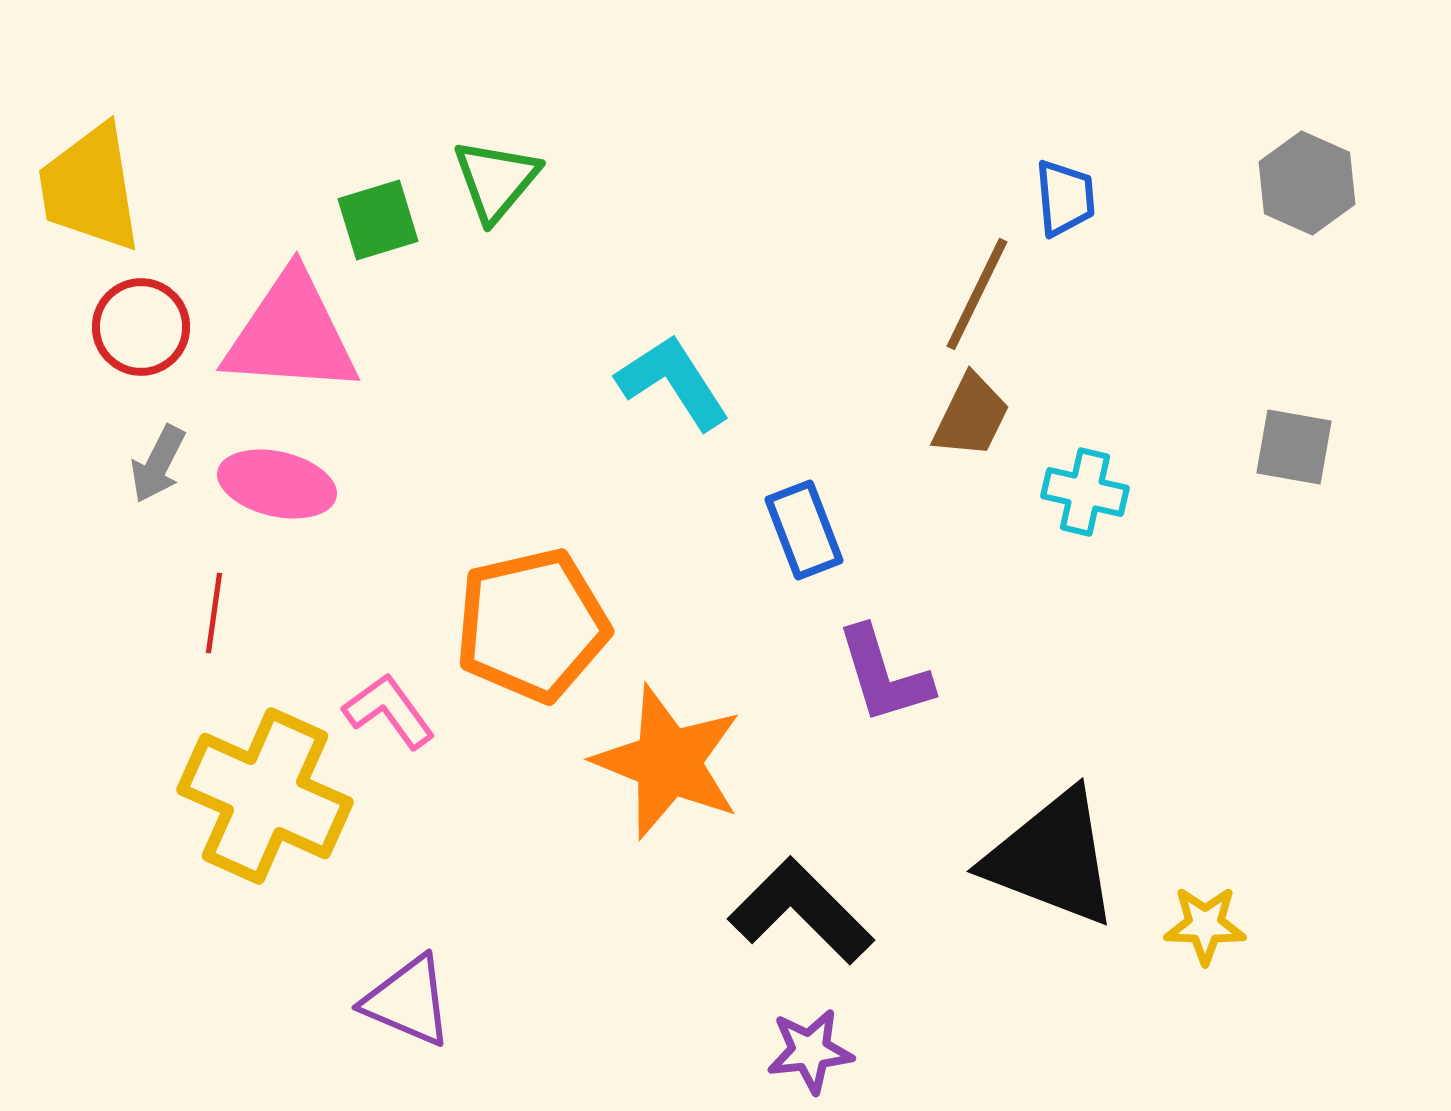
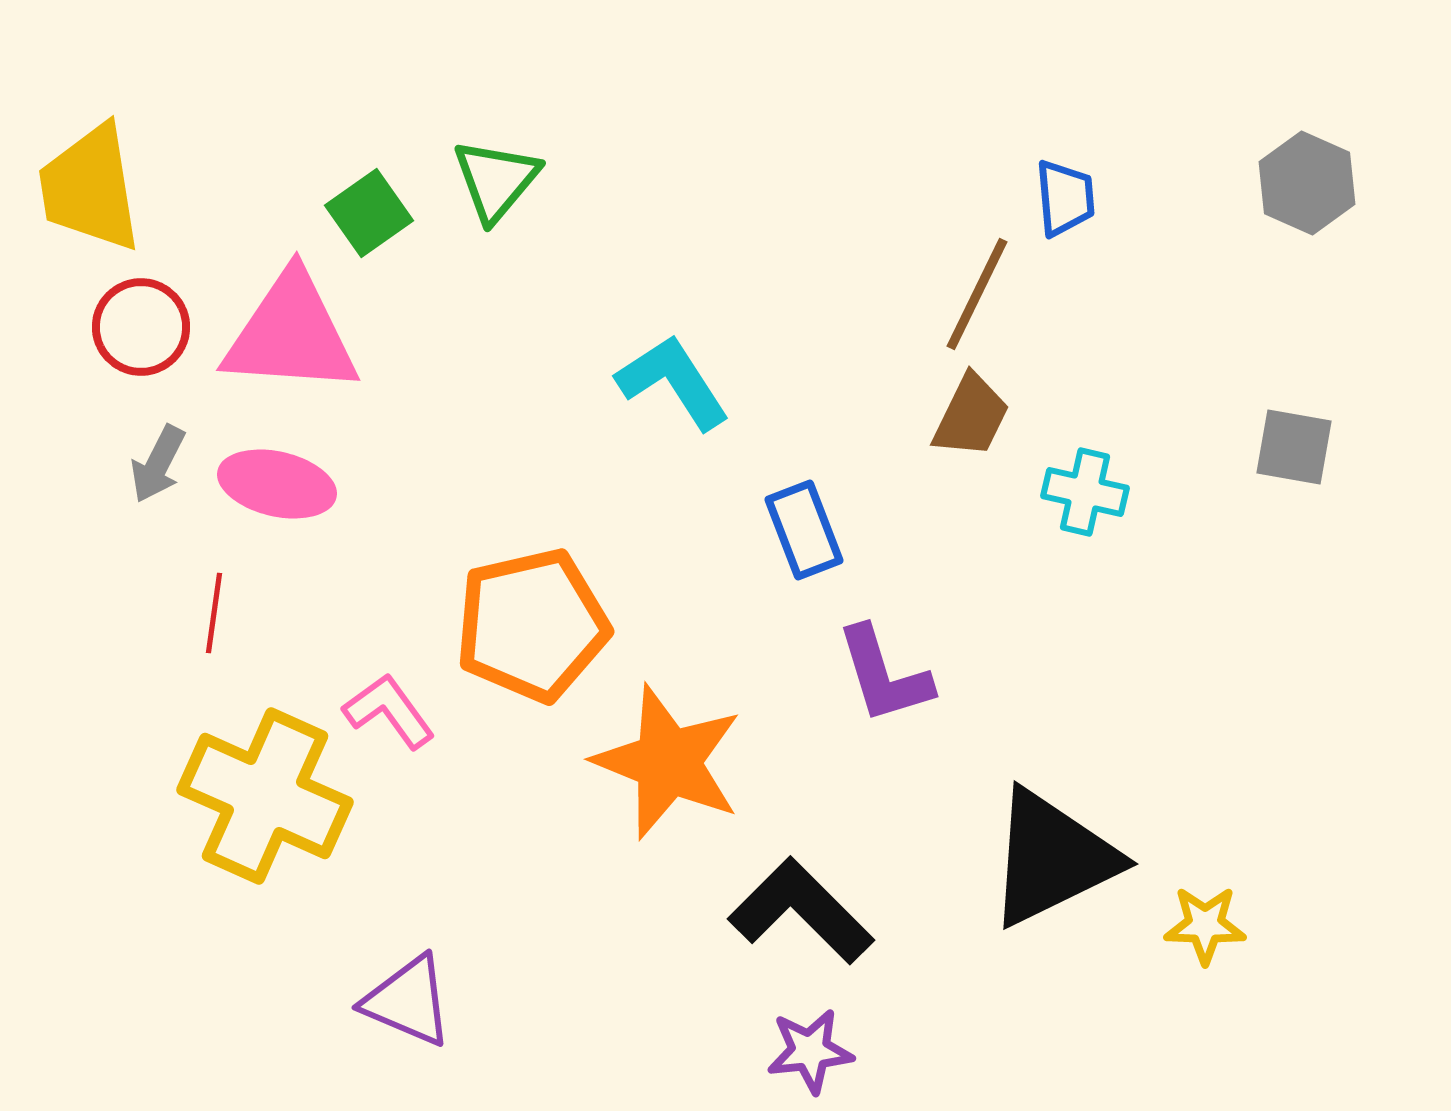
green square: moved 9 px left, 7 px up; rotated 18 degrees counterclockwise
black triangle: rotated 47 degrees counterclockwise
